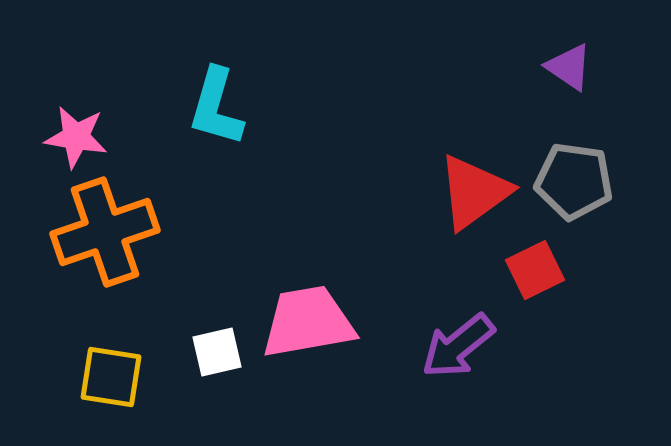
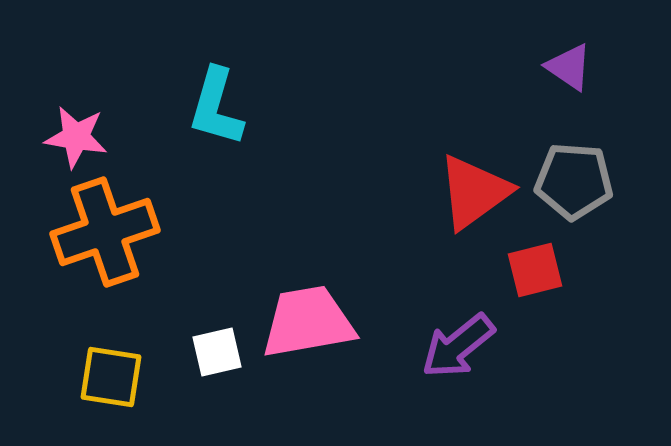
gray pentagon: rotated 4 degrees counterclockwise
red square: rotated 12 degrees clockwise
